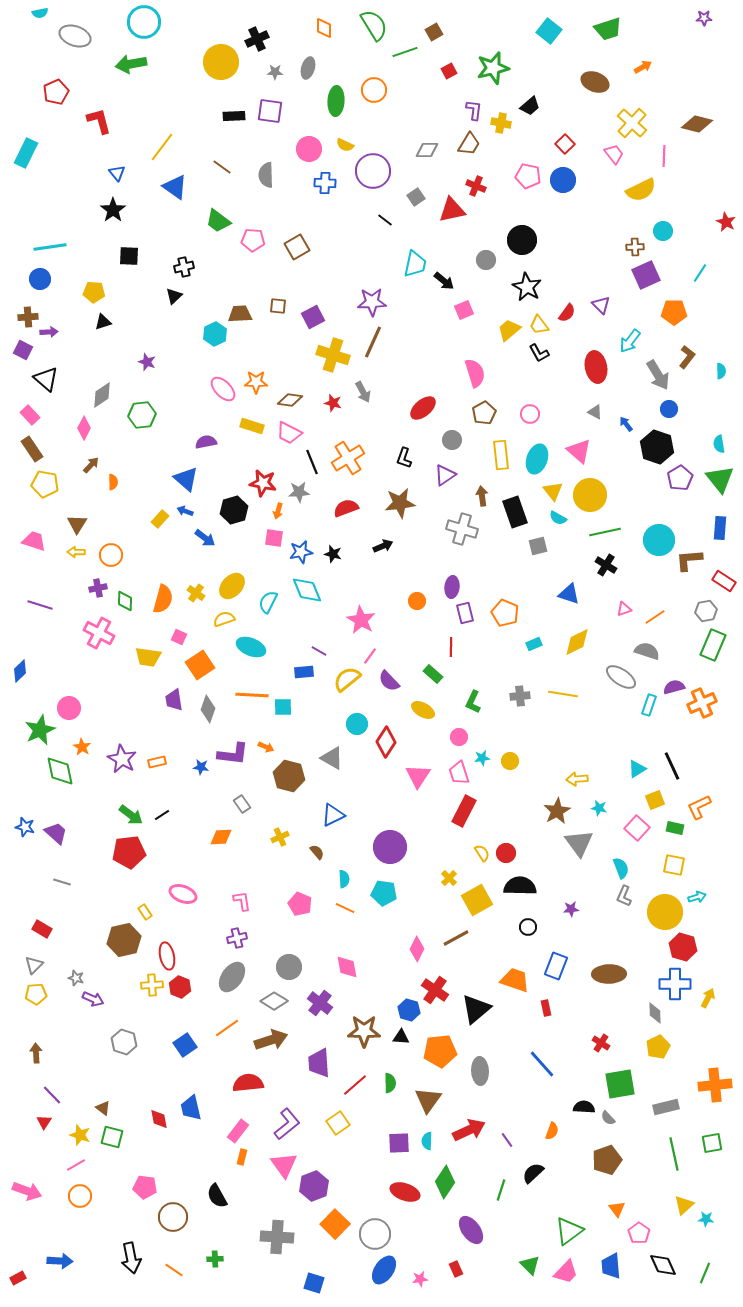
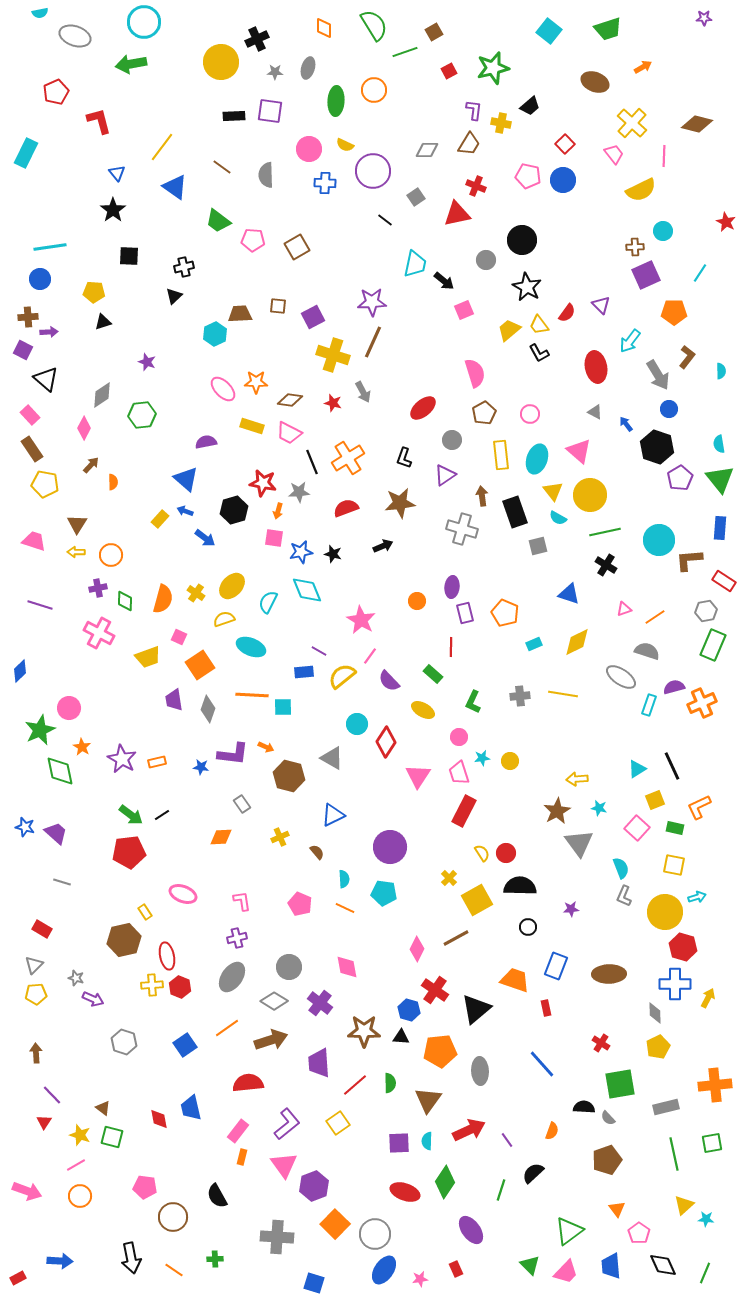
red triangle at (452, 210): moved 5 px right, 4 px down
yellow trapezoid at (148, 657): rotated 28 degrees counterclockwise
yellow semicircle at (347, 679): moved 5 px left, 3 px up
